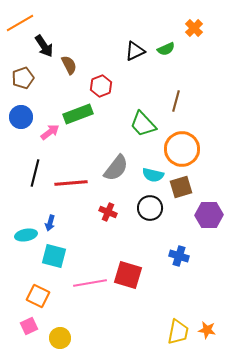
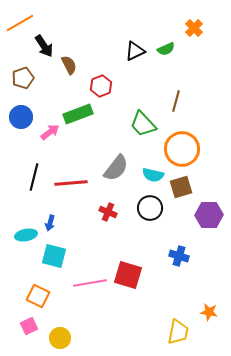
black line: moved 1 px left, 4 px down
orange star: moved 2 px right, 18 px up
